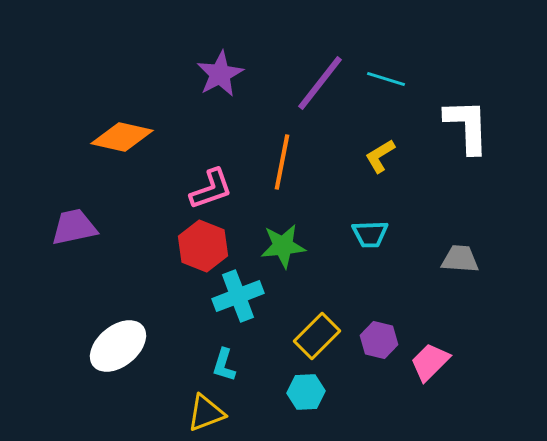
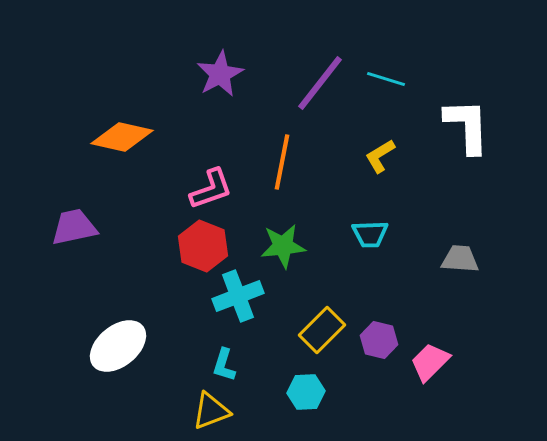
yellow rectangle: moved 5 px right, 6 px up
yellow triangle: moved 5 px right, 2 px up
